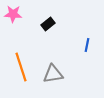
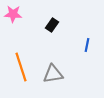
black rectangle: moved 4 px right, 1 px down; rotated 16 degrees counterclockwise
